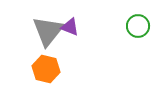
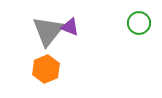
green circle: moved 1 px right, 3 px up
orange hexagon: rotated 24 degrees clockwise
